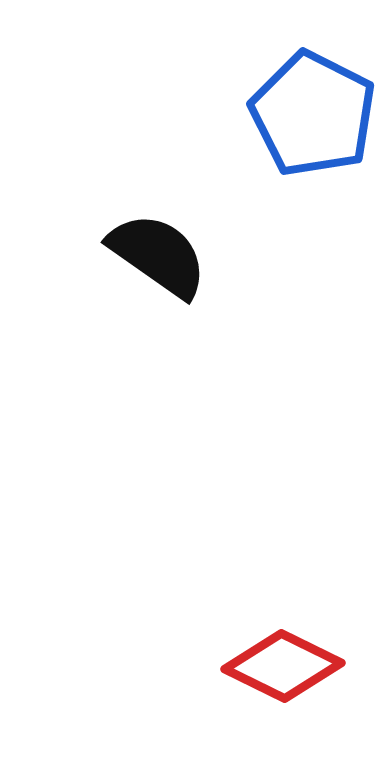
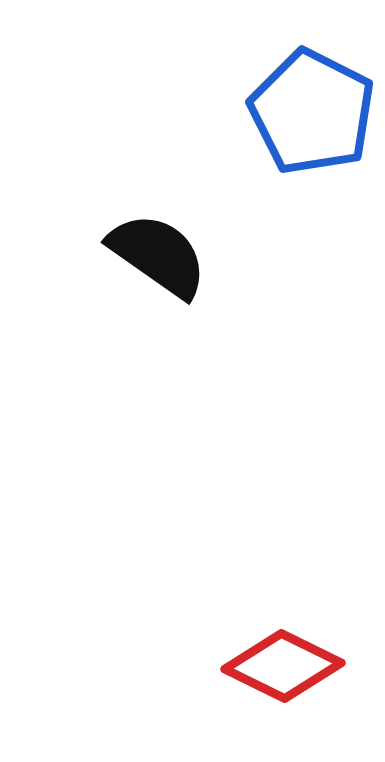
blue pentagon: moved 1 px left, 2 px up
